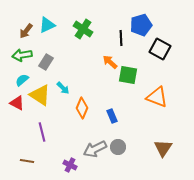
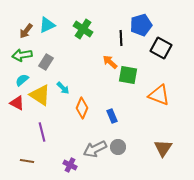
black square: moved 1 px right, 1 px up
orange triangle: moved 2 px right, 2 px up
